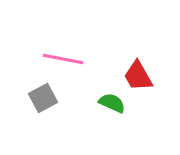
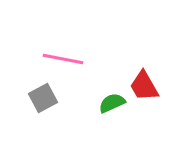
red trapezoid: moved 6 px right, 10 px down
green semicircle: rotated 48 degrees counterclockwise
